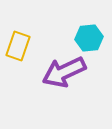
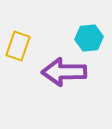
purple arrow: rotated 24 degrees clockwise
